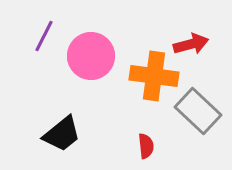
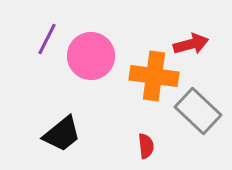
purple line: moved 3 px right, 3 px down
